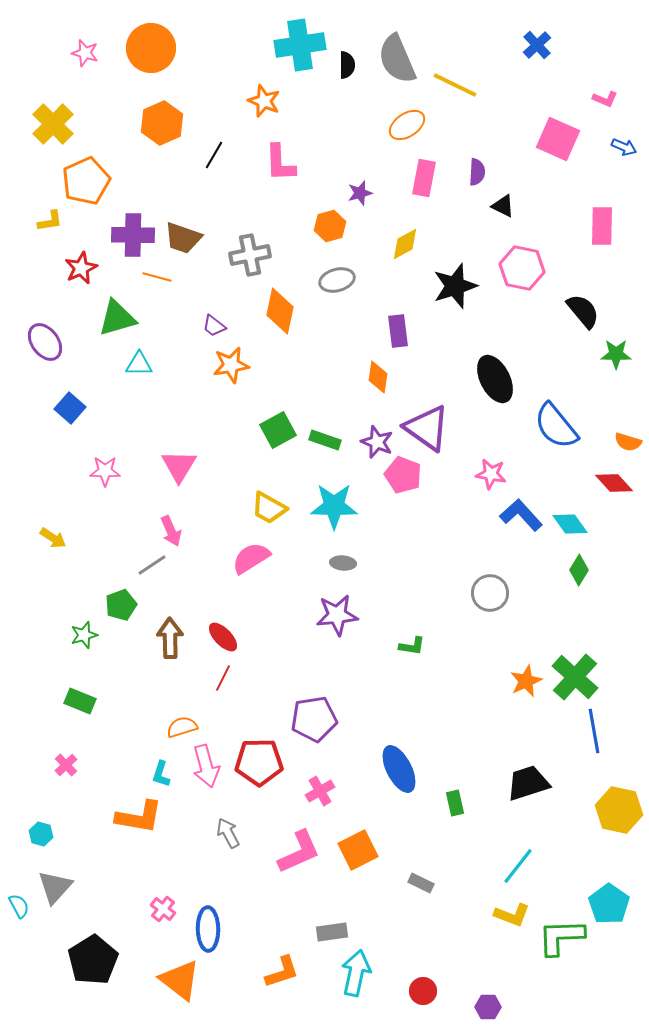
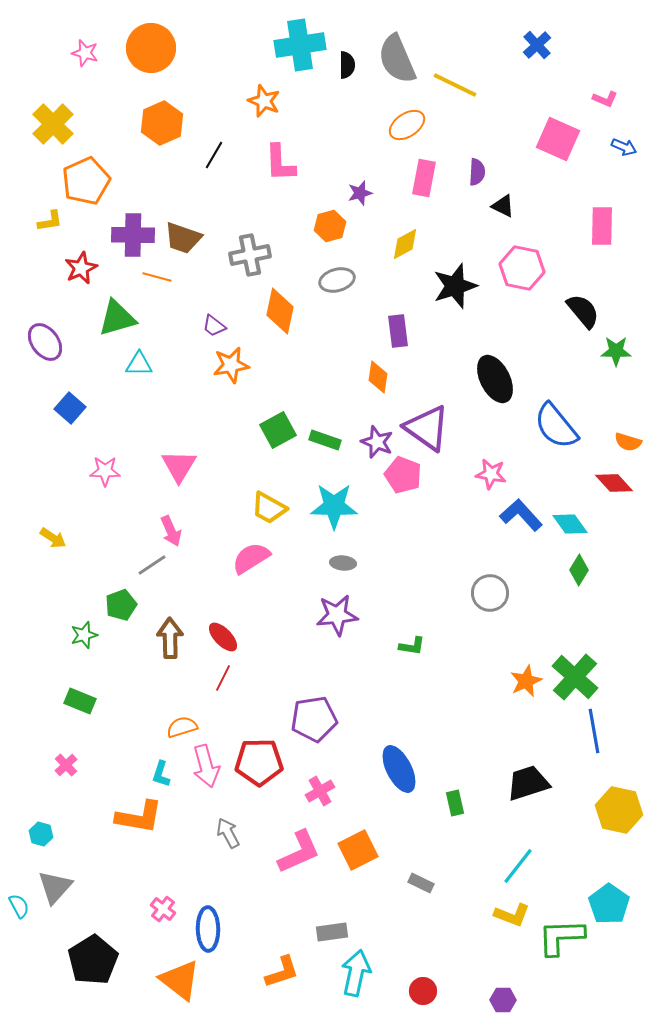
green star at (616, 354): moved 3 px up
purple hexagon at (488, 1007): moved 15 px right, 7 px up
